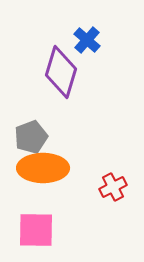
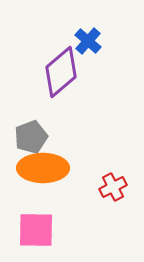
blue cross: moved 1 px right, 1 px down
purple diamond: rotated 33 degrees clockwise
